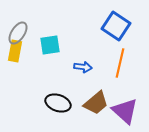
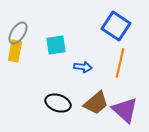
cyan square: moved 6 px right
purple triangle: moved 1 px up
